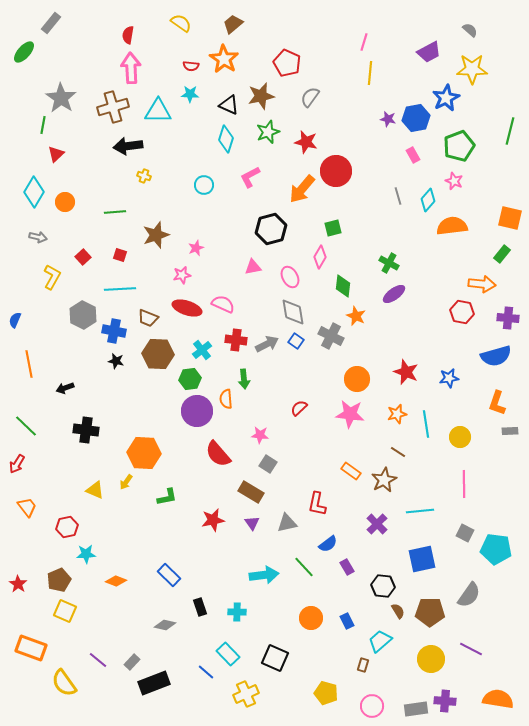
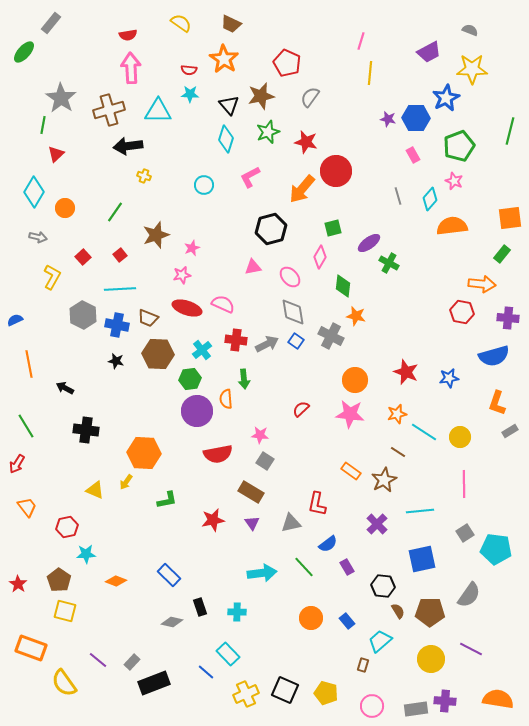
brown trapezoid at (233, 24): moved 2 px left; rotated 115 degrees counterclockwise
gray semicircle at (470, 30): rotated 21 degrees counterclockwise
red semicircle at (128, 35): rotated 108 degrees counterclockwise
pink line at (364, 42): moved 3 px left, 1 px up
red semicircle at (191, 66): moved 2 px left, 4 px down
black triangle at (229, 105): rotated 25 degrees clockwise
brown cross at (113, 107): moved 4 px left, 3 px down
blue hexagon at (416, 118): rotated 12 degrees clockwise
cyan diamond at (428, 200): moved 2 px right, 1 px up
orange circle at (65, 202): moved 6 px down
green line at (115, 212): rotated 50 degrees counterclockwise
orange square at (510, 218): rotated 20 degrees counterclockwise
pink star at (196, 248): moved 4 px left
red square at (120, 255): rotated 32 degrees clockwise
pink ellipse at (290, 277): rotated 15 degrees counterclockwise
purple ellipse at (394, 294): moved 25 px left, 51 px up
orange star at (356, 316): rotated 12 degrees counterclockwise
blue semicircle at (15, 320): rotated 42 degrees clockwise
blue cross at (114, 331): moved 3 px right, 6 px up
blue semicircle at (496, 356): moved 2 px left
orange circle at (357, 379): moved 2 px left, 1 px down
black arrow at (65, 388): rotated 48 degrees clockwise
red semicircle at (299, 408): moved 2 px right, 1 px down
cyan line at (426, 424): moved 2 px left, 8 px down; rotated 48 degrees counterclockwise
green line at (26, 426): rotated 15 degrees clockwise
gray rectangle at (510, 431): rotated 28 degrees counterclockwise
red semicircle at (218, 454): rotated 60 degrees counterclockwise
gray square at (268, 464): moved 3 px left, 3 px up
green L-shape at (167, 497): moved 3 px down
gray triangle at (287, 523): moved 4 px right
gray square at (465, 533): rotated 30 degrees clockwise
cyan arrow at (264, 575): moved 2 px left, 2 px up
brown pentagon at (59, 580): rotated 15 degrees counterclockwise
yellow square at (65, 611): rotated 10 degrees counterclockwise
blue rectangle at (347, 621): rotated 14 degrees counterclockwise
gray diamond at (165, 625): moved 7 px right, 3 px up
black square at (275, 658): moved 10 px right, 32 px down
